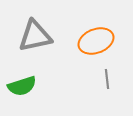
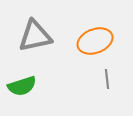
orange ellipse: moved 1 px left
